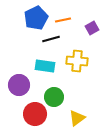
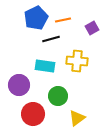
green circle: moved 4 px right, 1 px up
red circle: moved 2 px left
